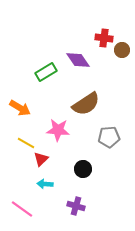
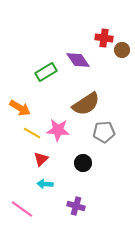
gray pentagon: moved 5 px left, 5 px up
yellow line: moved 6 px right, 10 px up
black circle: moved 6 px up
